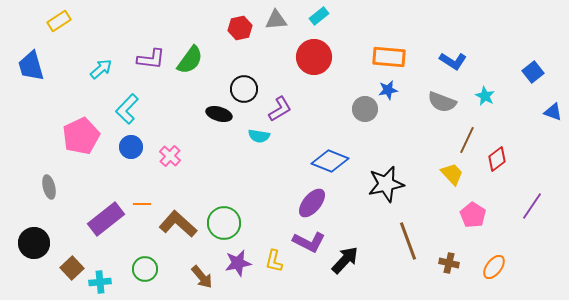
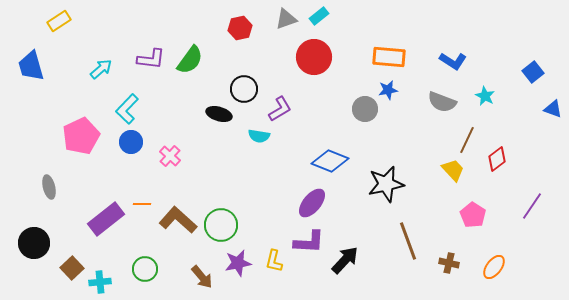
gray triangle at (276, 20): moved 10 px right, 1 px up; rotated 15 degrees counterclockwise
blue triangle at (553, 112): moved 3 px up
blue circle at (131, 147): moved 5 px up
yellow trapezoid at (452, 174): moved 1 px right, 4 px up
green circle at (224, 223): moved 3 px left, 2 px down
brown L-shape at (178, 224): moved 4 px up
purple L-shape at (309, 242): rotated 24 degrees counterclockwise
